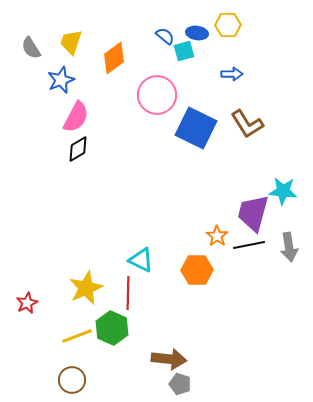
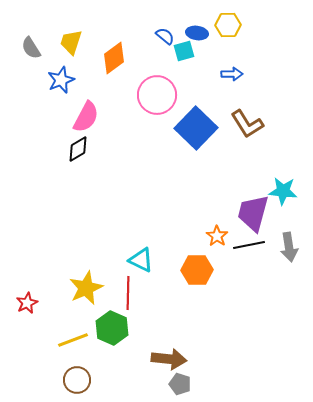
pink semicircle: moved 10 px right
blue square: rotated 18 degrees clockwise
yellow line: moved 4 px left, 4 px down
brown circle: moved 5 px right
